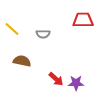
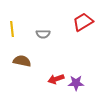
red trapezoid: moved 2 px down; rotated 30 degrees counterclockwise
yellow line: rotated 42 degrees clockwise
red arrow: rotated 119 degrees clockwise
